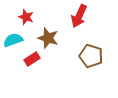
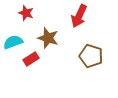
red star: moved 4 px up
cyan semicircle: moved 2 px down
red rectangle: moved 1 px left
